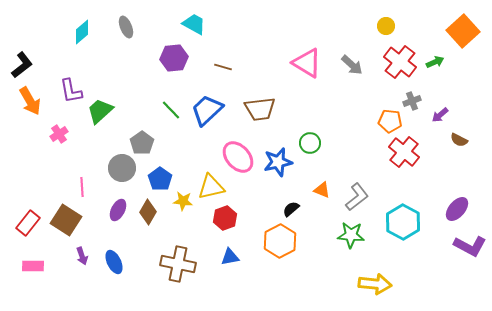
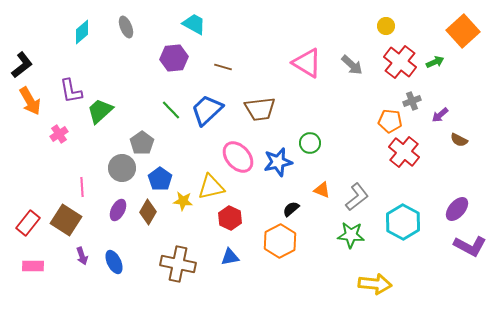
red hexagon at (225, 218): moved 5 px right; rotated 15 degrees counterclockwise
